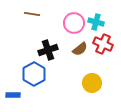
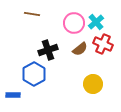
cyan cross: rotated 35 degrees clockwise
yellow circle: moved 1 px right, 1 px down
